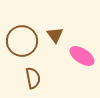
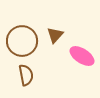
brown triangle: rotated 18 degrees clockwise
brown semicircle: moved 7 px left, 3 px up
